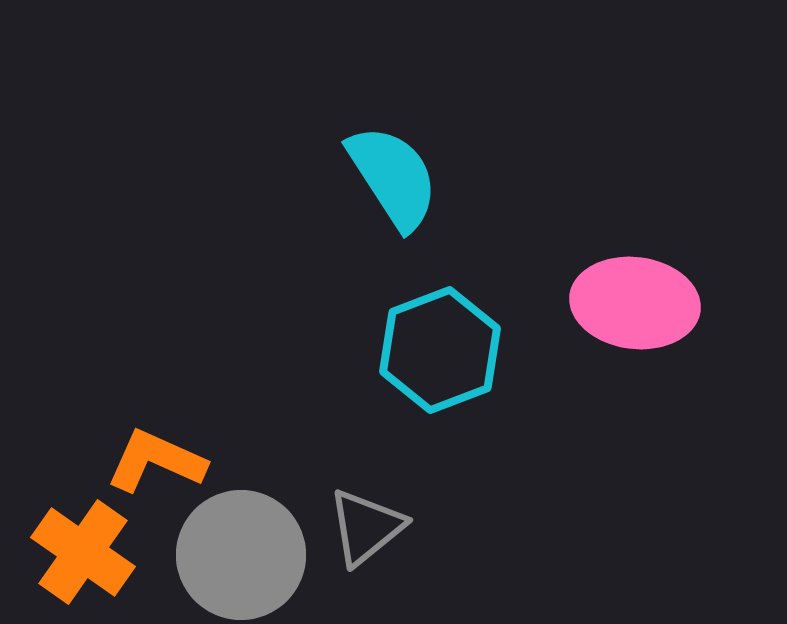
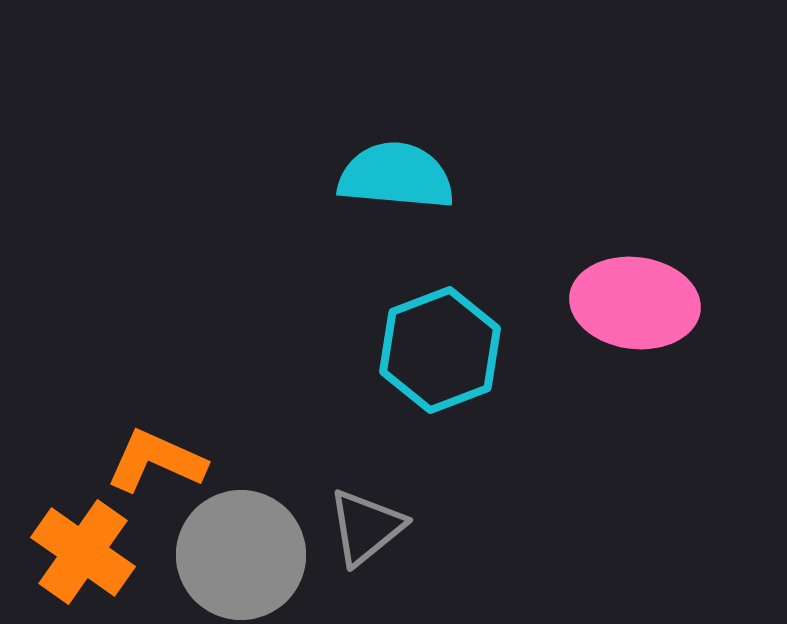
cyan semicircle: moved 3 px right, 1 px up; rotated 52 degrees counterclockwise
